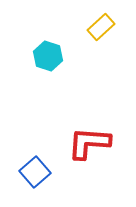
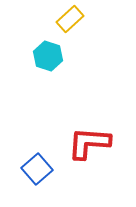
yellow rectangle: moved 31 px left, 8 px up
blue square: moved 2 px right, 3 px up
